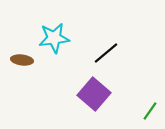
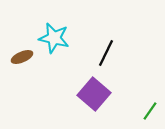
cyan star: rotated 20 degrees clockwise
black line: rotated 24 degrees counterclockwise
brown ellipse: moved 3 px up; rotated 30 degrees counterclockwise
